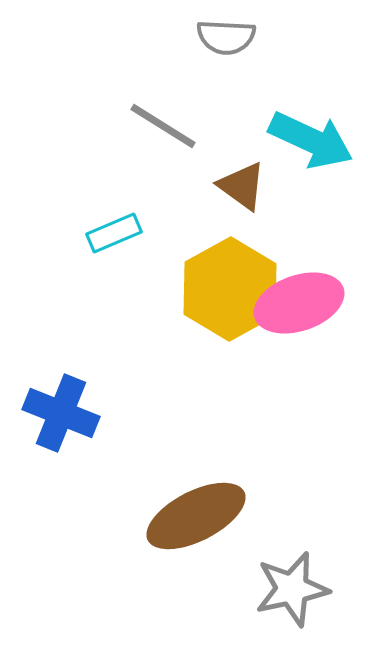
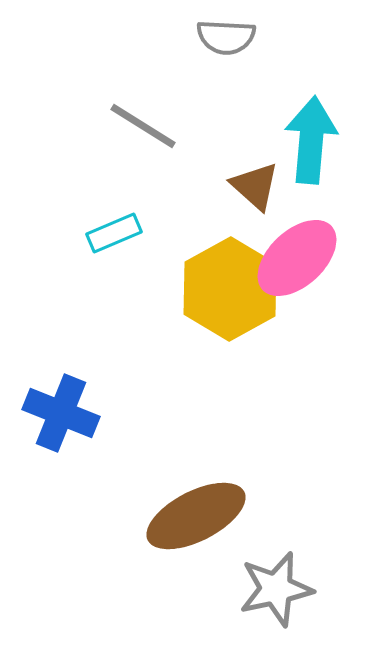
gray line: moved 20 px left
cyan arrow: rotated 110 degrees counterclockwise
brown triangle: moved 13 px right; rotated 6 degrees clockwise
pink ellipse: moved 2 px left, 45 px up; rotated 24 degrees counterclockwise
gray star: moved 16 px left
